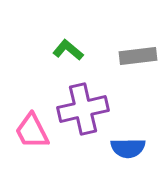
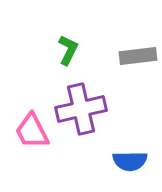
green L-shape: rotated 76 degrees clockwise
purple cross: moved 2 px left
blue semicircle: moved 2 px right, 13 px down
